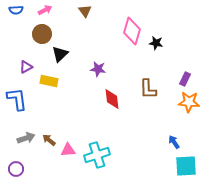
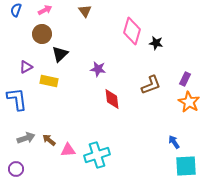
blue semicircle: rotated 112 degrees clockwise
brown L-shape: moved 3 px right, 4 px up; rotated 110 degrees counterclockwise
orange star: rotated 25 degrees clockwise
